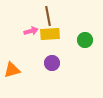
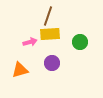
brown line: rotated 30 degrees clockwise
pink arrow: moved 1 px left, 11 px down
green circle: moved 5 px left, 2 px down
orange triangle: moved 8 px right
